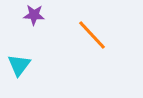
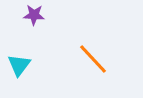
orange line: moved 1 px right, 24 px down
